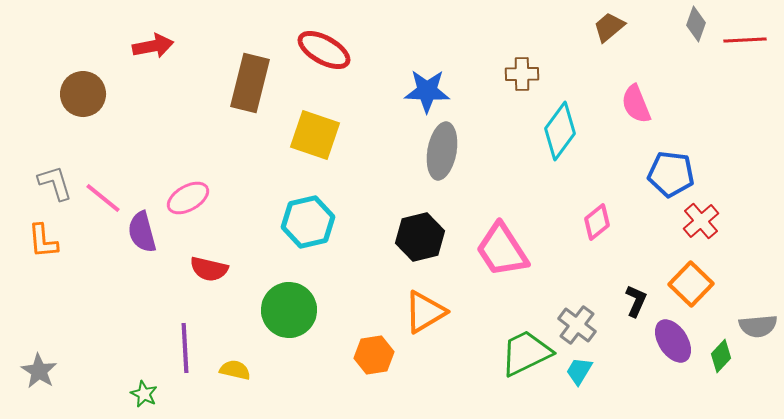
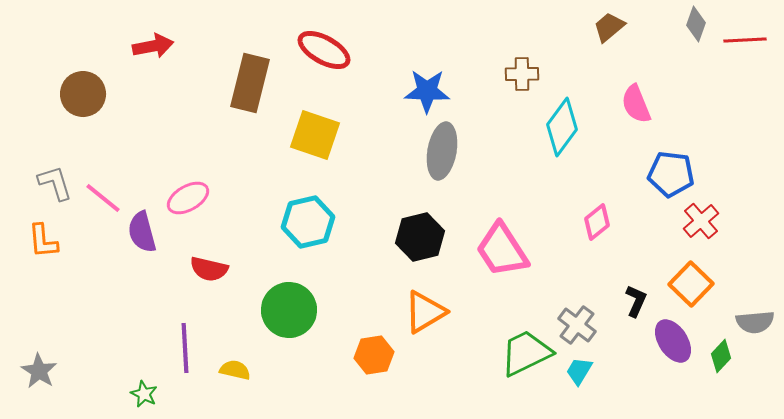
cyan diamond: moved 2 px right, 4 px up
gray semicircle: moved 3 px left, 4 px up
